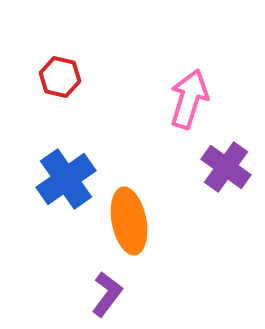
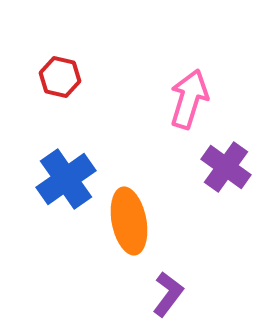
purple L-shape: moved 61 px right
